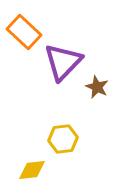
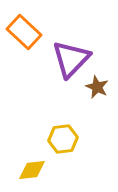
purple triangle: moved 8 px right, 3 px up
